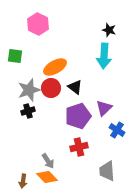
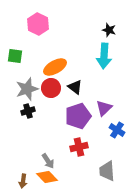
gray star: moved 2 px left, 1 px up
